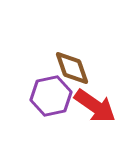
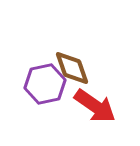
purple hexagon: moved 6 px left, 12 px up
